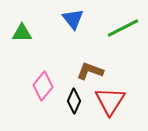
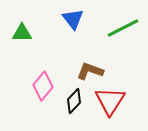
black diamond: rotated 20 degrees clockwise
